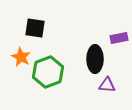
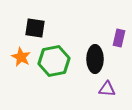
purple rectangle: rotated 66 degrees counterclockwise
green hexagon: moved 6 px right, 11 px up; rotated 8 degrees clockwise
purple triangle: moved 4 px down
